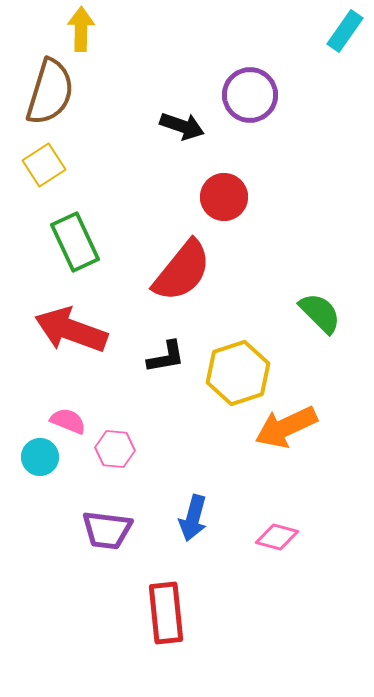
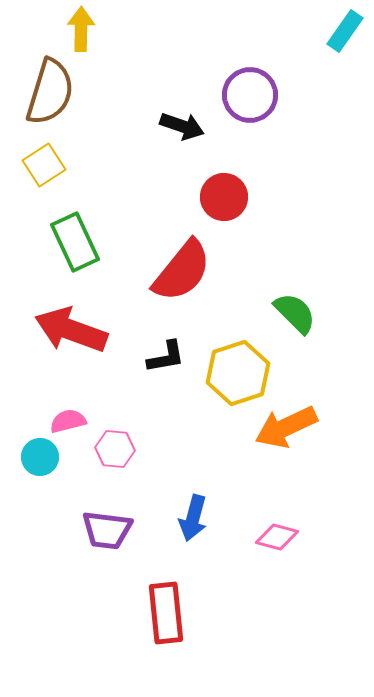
green semicircle: moved 25 px left
pink semicircle: rotated 36 degrees counterclockwise
